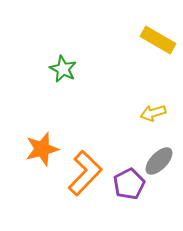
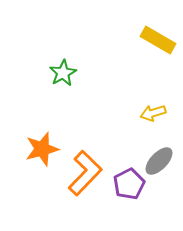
green star: moved 4 px down; rotated 16 degrees clockwise
